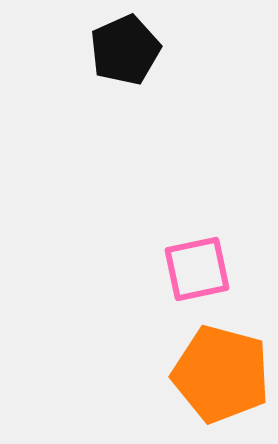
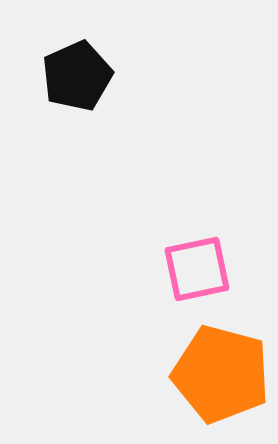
black pentagon: moved 48 px left, 26 px down
